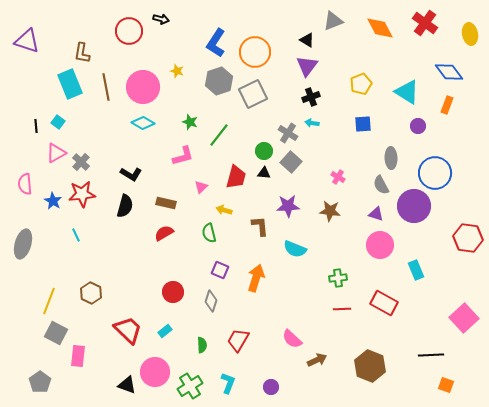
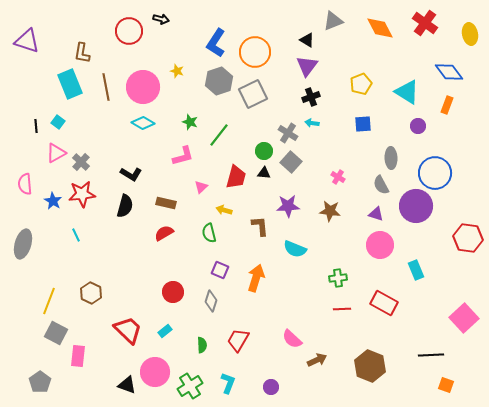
purple circle at (414, 206): moved 2 px right
